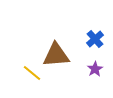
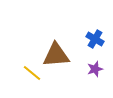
blue cross: rotated 18 degrees counterclockwise
purple star: rotated 14 degrees clockwise
